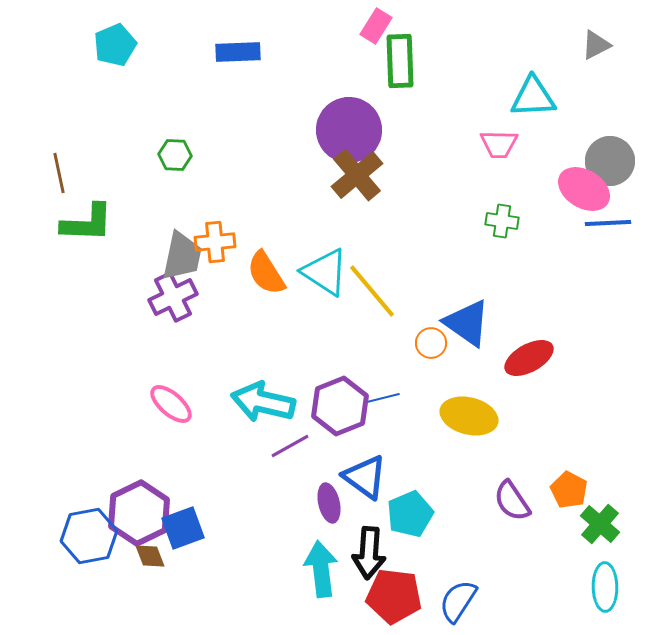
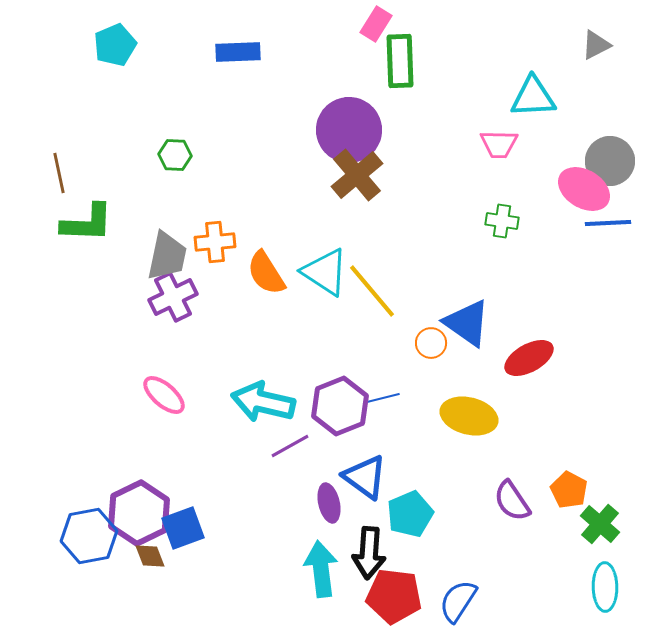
pink rectangle at (376, 26): moved 2 px up
gray trapezoid at (182, 256): moved 15 px left
pink ellipse at (171, 404): moved 7 px left, 9 px up
